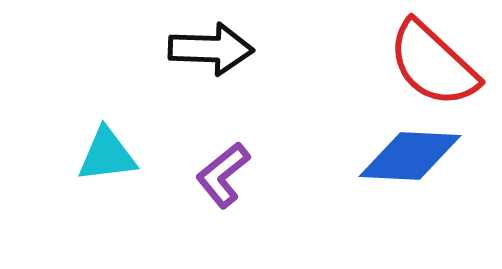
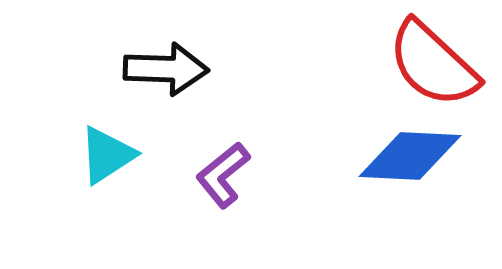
black arrow: moved 45 px left, 20 px down
cyan triangle: rotated 26 degrees counterclockwise
